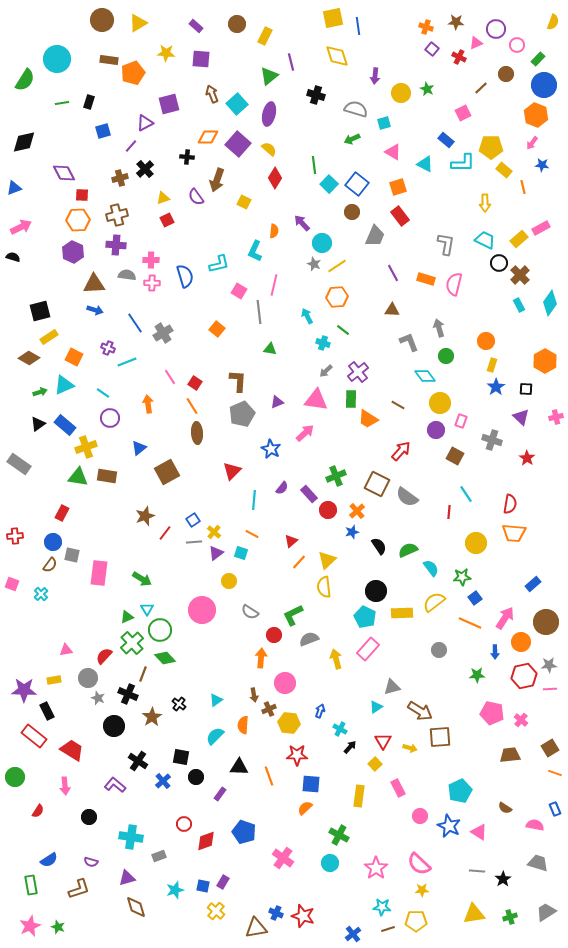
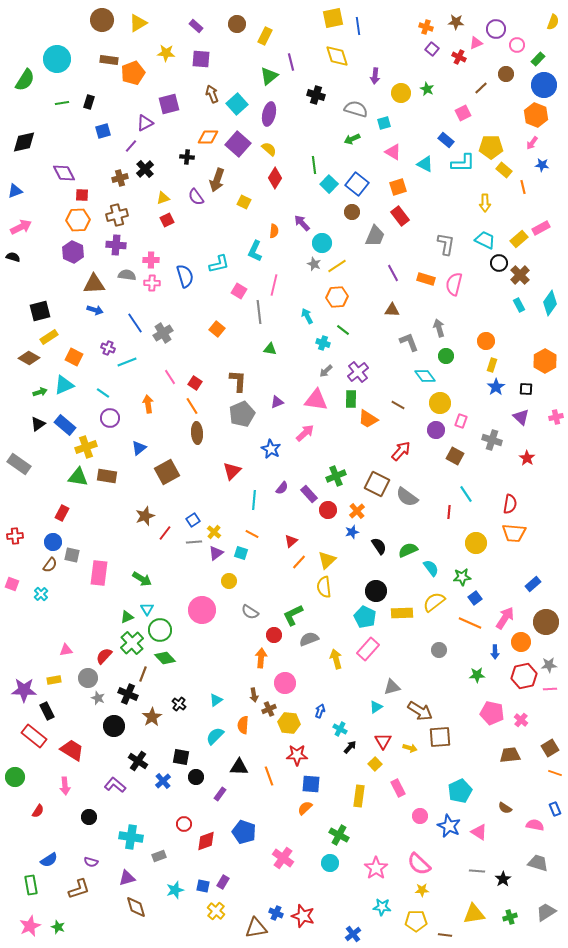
blue triangle at (14, 188): moved 1 px right, 3 px down
brown line at (388, 929): moved 57 px right, 6 px down; rotated 24 degrees clockwise
